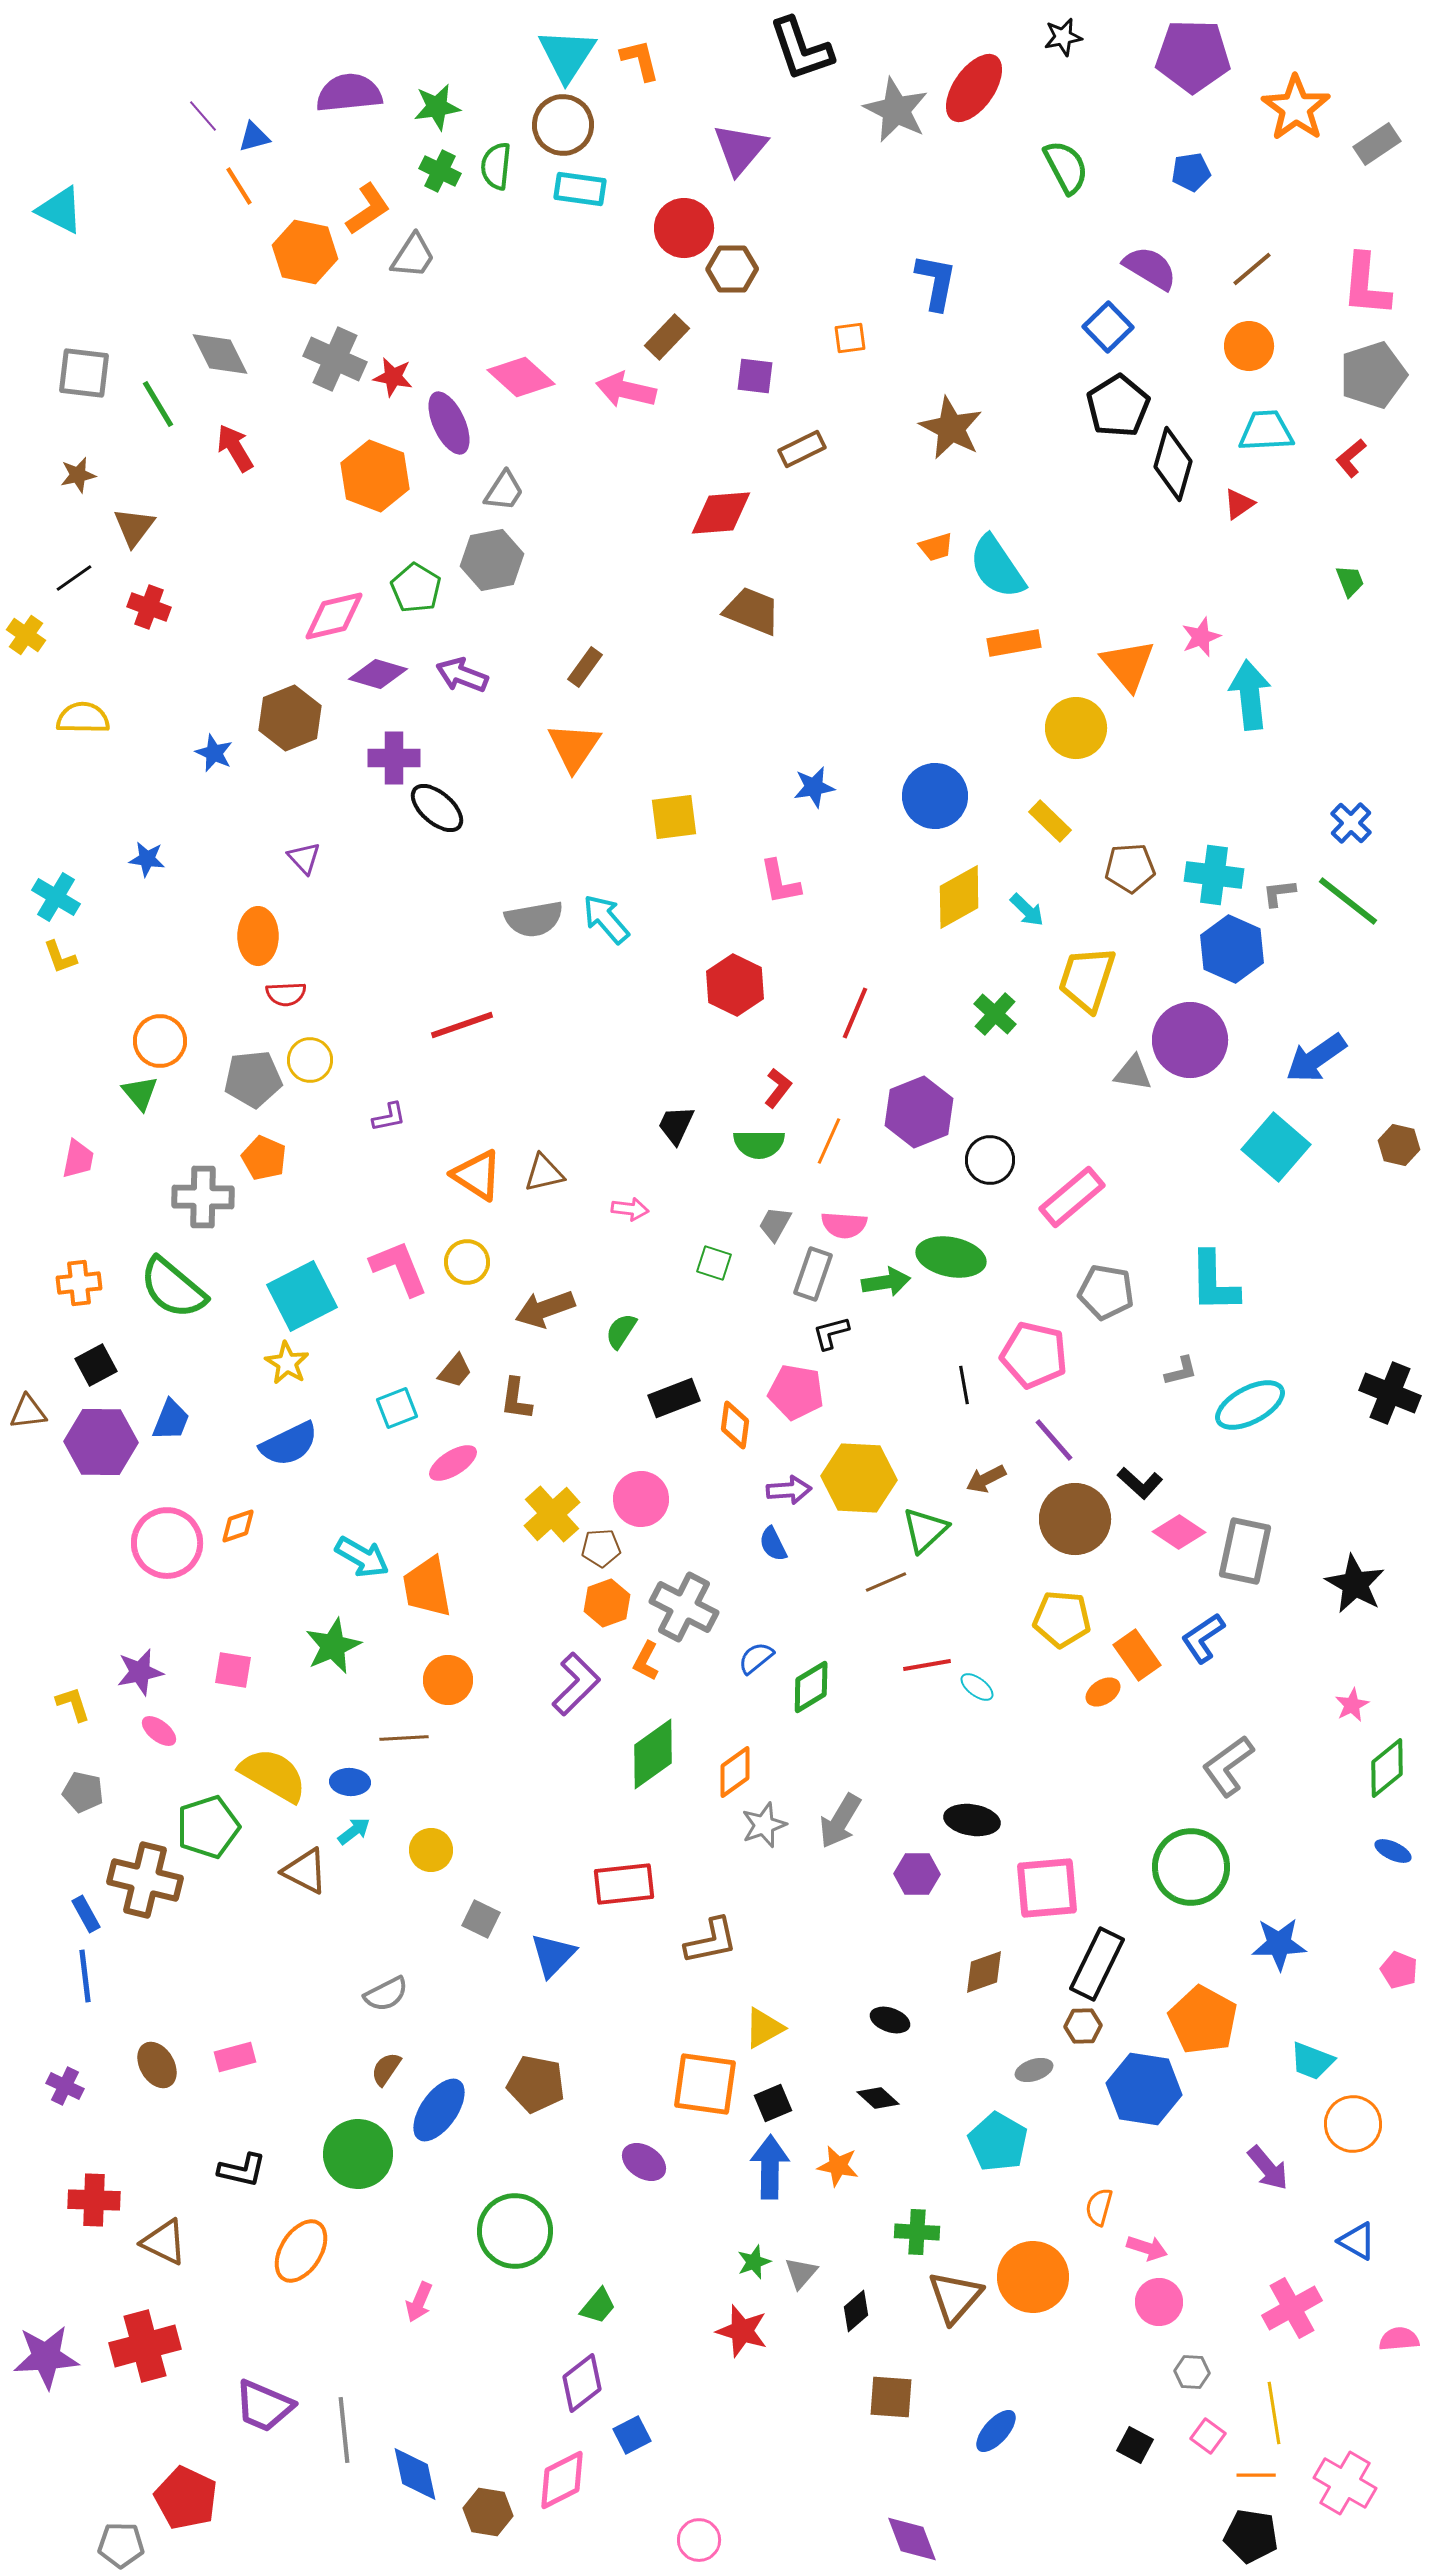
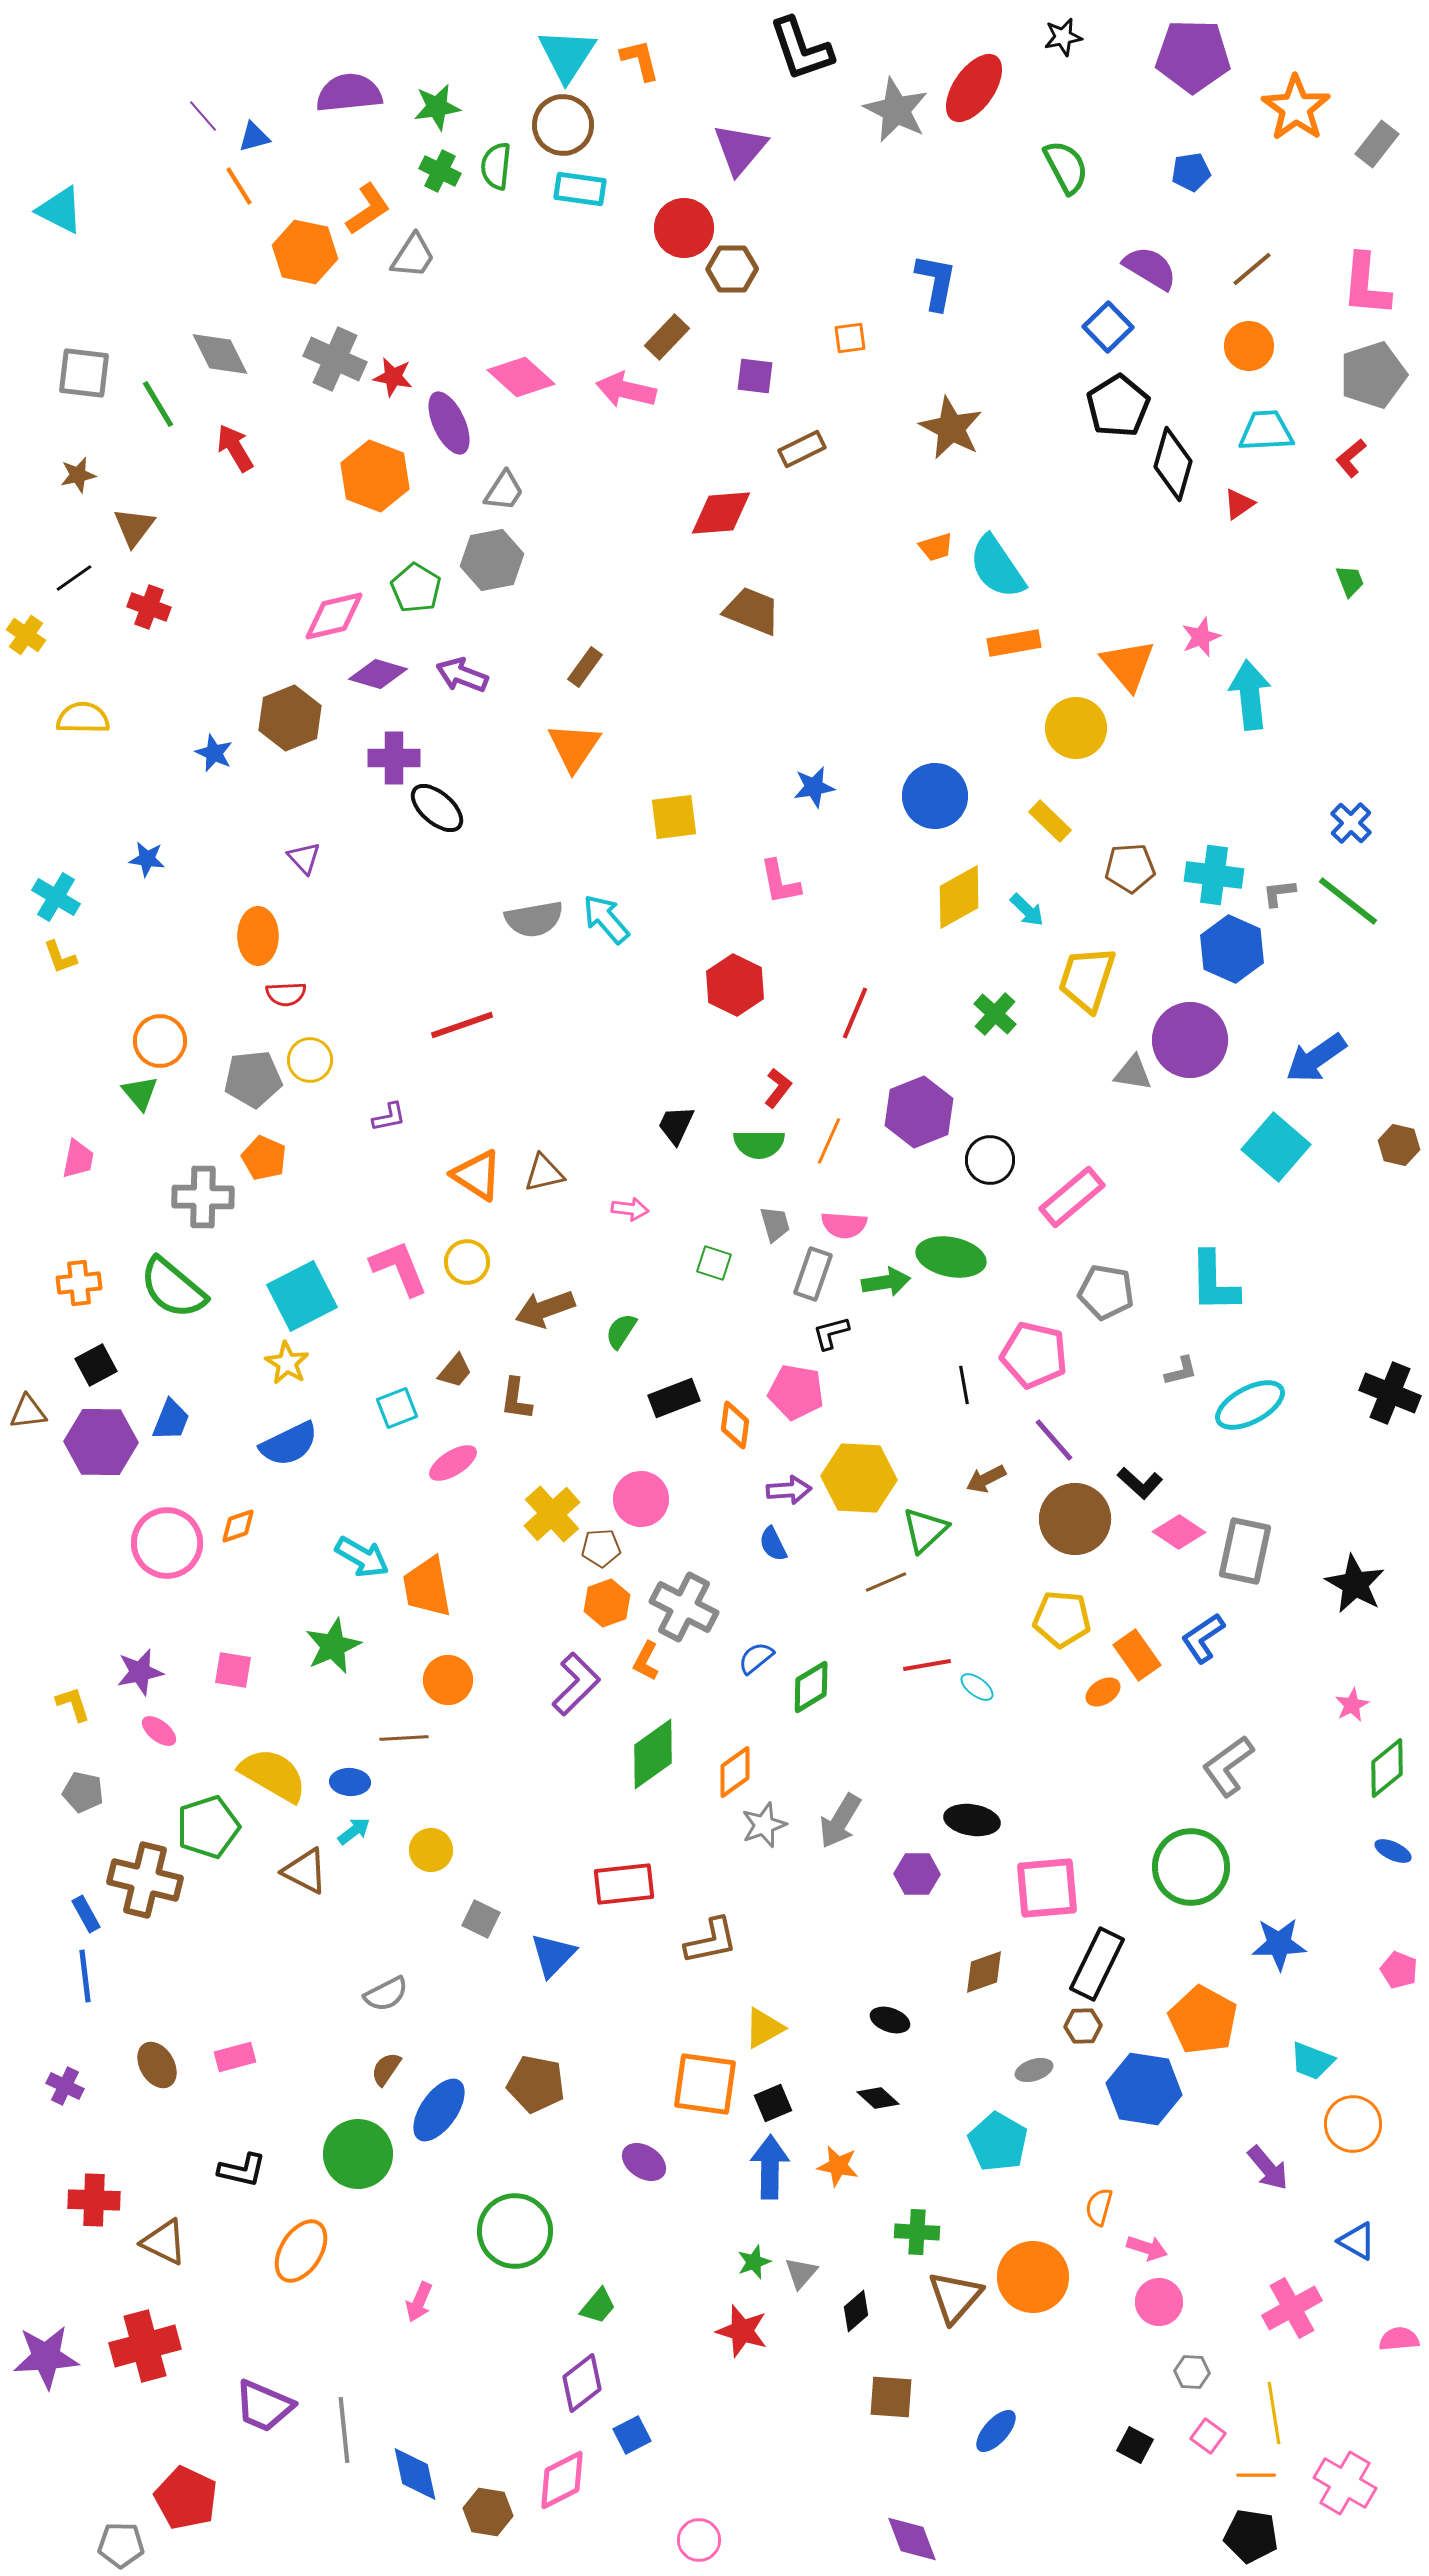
gray rectangle at (1377, 144): rotated 18 degrees counterclockwise
gray trapezoid at (775, 1224): rotated 135 degrees clockwise
